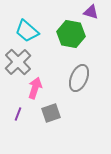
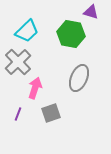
cyan trapezoid: rotated 85 degrees counterclockwise
